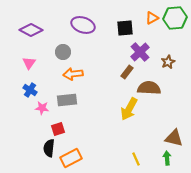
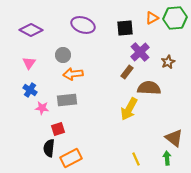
gray circle: moved 3 px down
brown triangle: rotated 24 degrees clockwise
